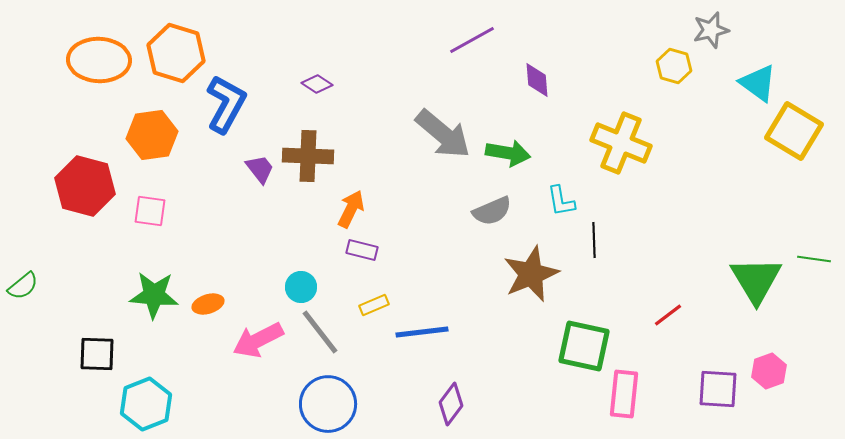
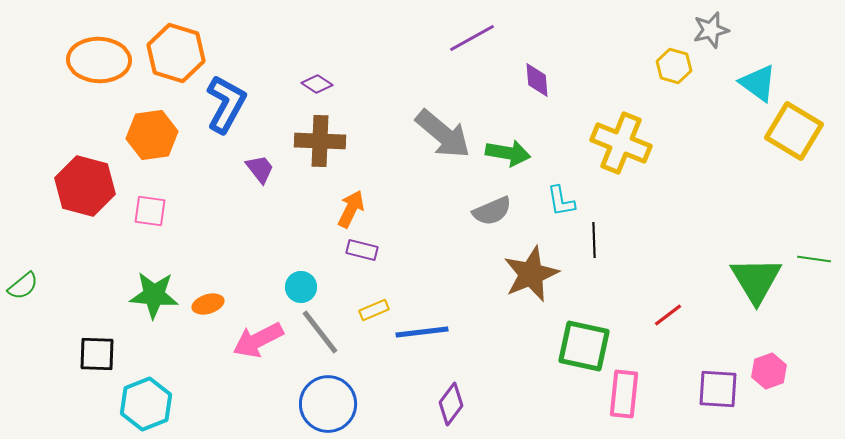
purple line at (472, 40): moved 2 px up
brown cross at (308, 156): moved 12 px right, 15 px up
yellow rectangle at (374, 305): moved 5 px down
